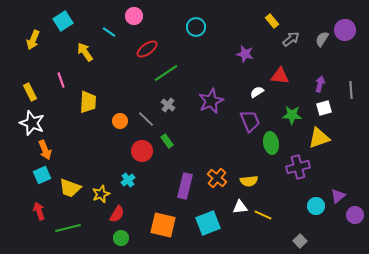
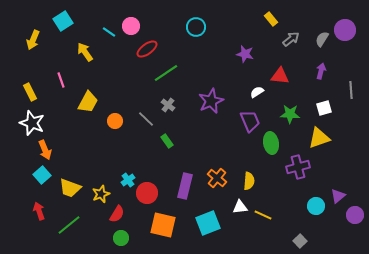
pink circle at (134, 16): moved 3 px left, 10 px down
yellow rectangle at (272, 21): moved 1 px left, 2 px up
purple arrow at (320, 84): moved 1 px right, 13 px up
yellow trapezoid at (88, 102): rotated 25 degrees clockwise
green star at (292, 115): moved 2 px left, 1 px up
orange circle at (120, 121): moved 5 px left
red circle at (142, 151): moved 5 px right, 42 px down
cyan square at (42, 175): rotated 18 degrees counterclockwise
yellow semicircle at (249, 181): rotated 78 degrees counterclockwise
green line at (68, 228): moved 1 px right, 3 px up; rotated 25 degrees counterclockwise
